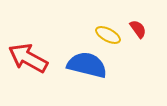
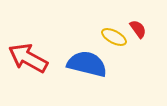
yellow ellipse: moved 6 px right, 2 px down
blue semicircle: moved 1 px up
